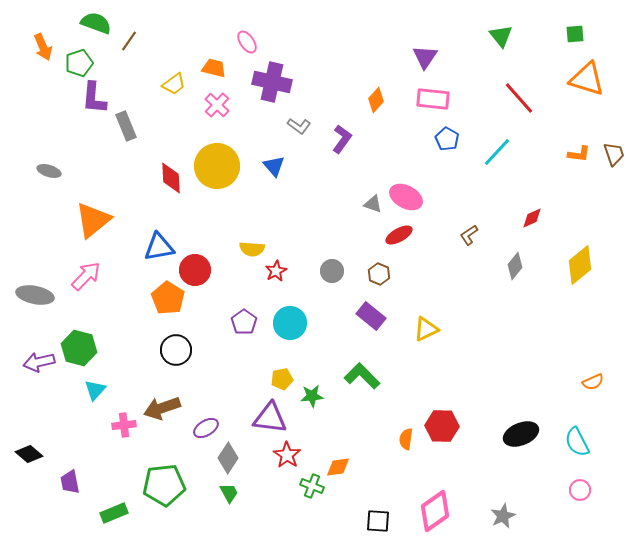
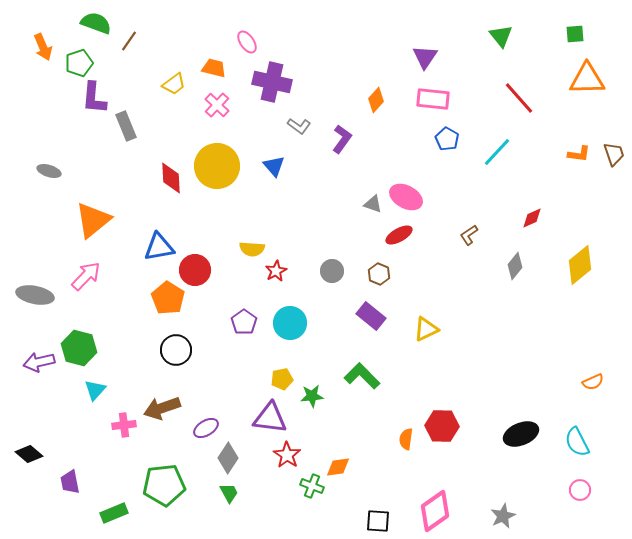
orange triangle at (587, 79): rotated 18 degrees counterclockwise
